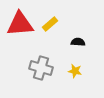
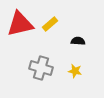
red triangle: rotated 8 degrees counterclockwise
black semicircle: moved 1 px up
